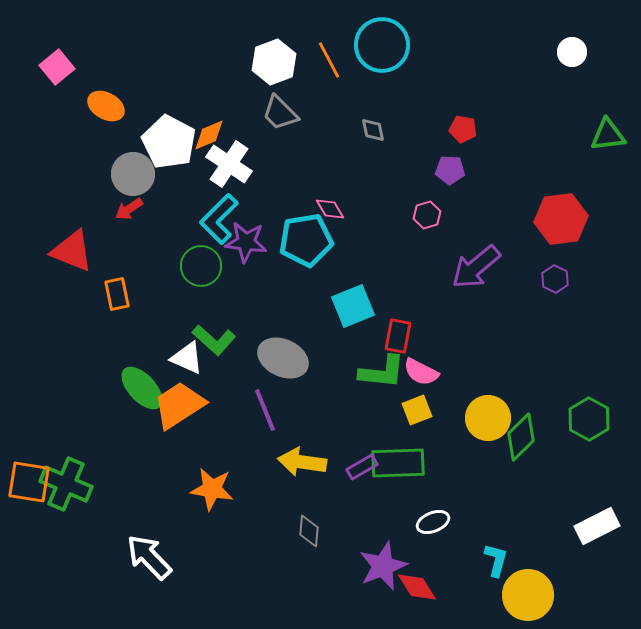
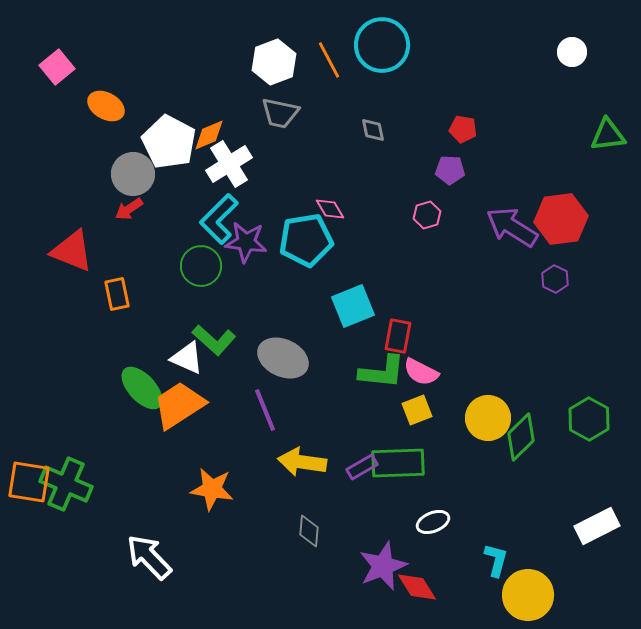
gray trapezoid at (280, 113): rotated 33 degrees counterclockwise
white cross at (229, 164): rotated 24 degrees clockwise
purple arrow at (476, 267): moved 36 px right, 40 px up; rotated 72 degrees clockwise
